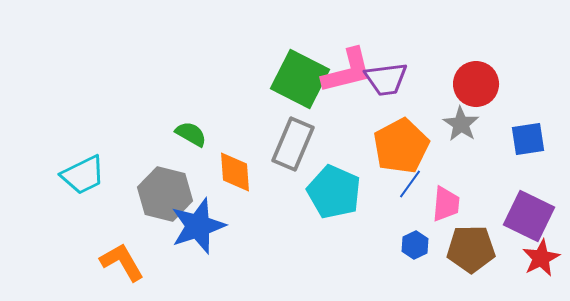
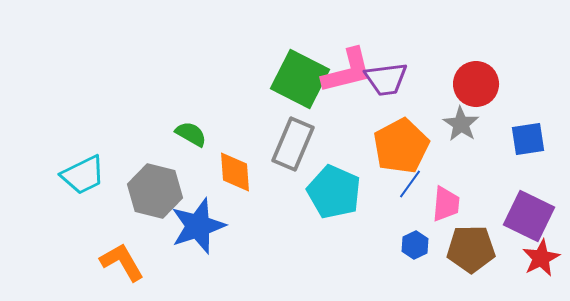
gray hexagon: moved 10 px left, 3 px up
